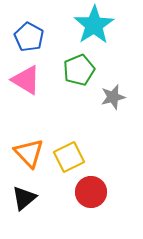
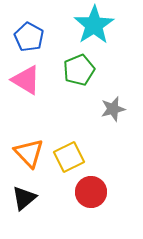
gray star: moved 12 px down
